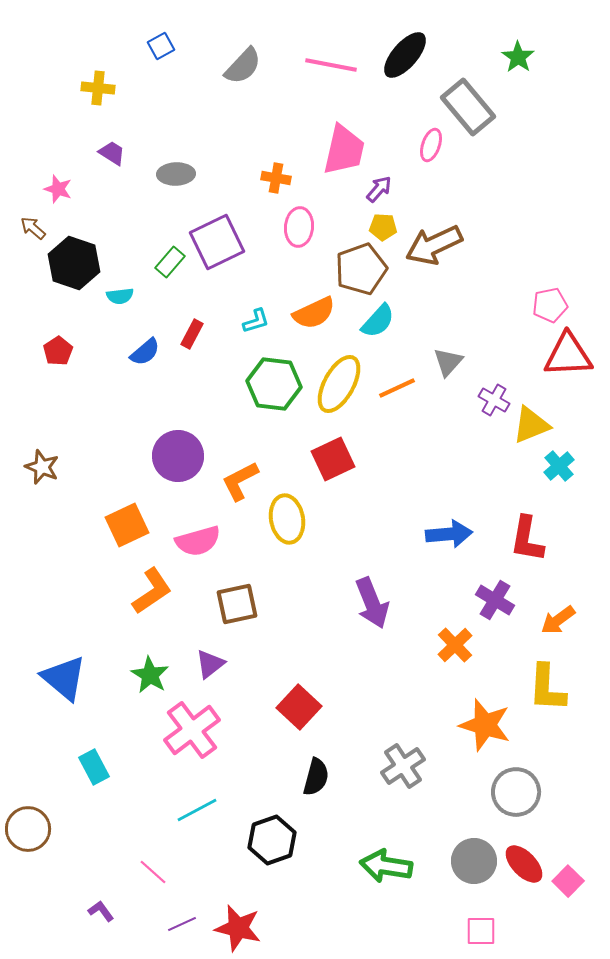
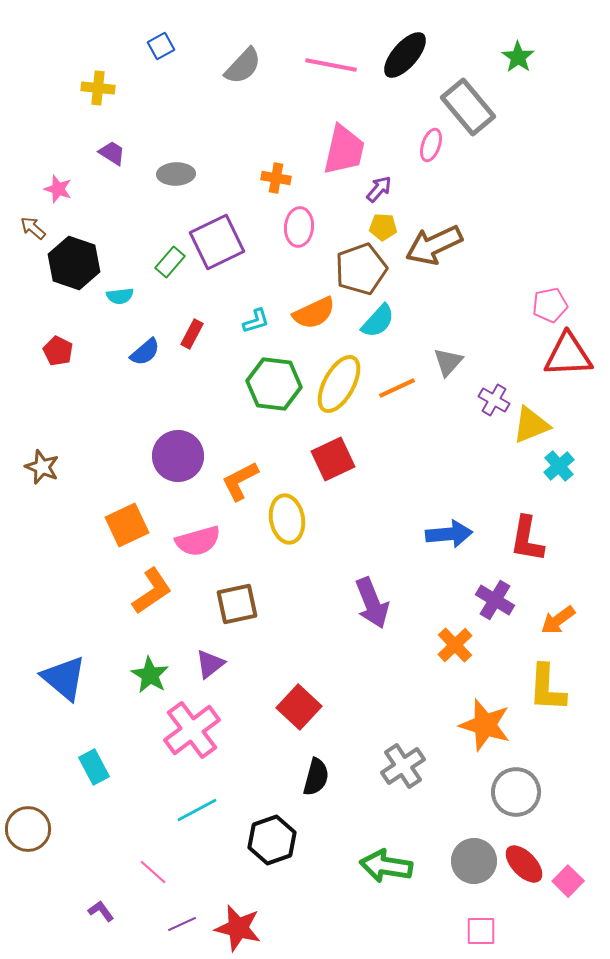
red pentagon at (58, 351): rotated 12 degrees counterclockwise
